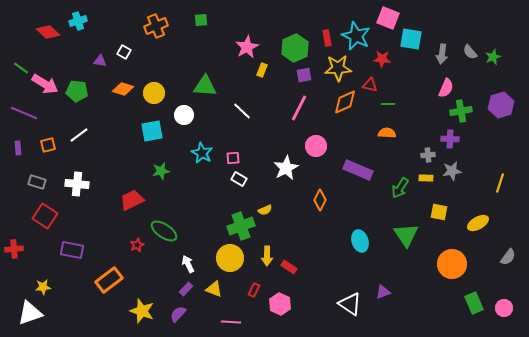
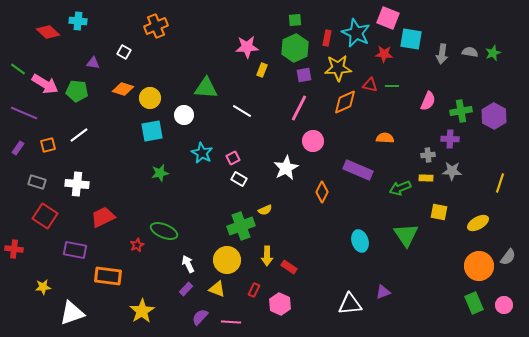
green square at (201, 20): moved 94 px right
cyan cross at (78, 21): rotated 24 degrees clockwise
cyan star at (356, 36): moved 3 px up
red rectangle at (327, 38): rotated 21 degrees clockwise
pink star at (247, 47): rotated 25 degrees clockwise
gray semicircle at (470, 52): rotated 140 degrees clockwise
green star at (493, 57): moved 4 px up
red star at (382, 59): moved 2 px right, 5 px up
purple triangle at (100, 61): moved 7 px left, 2 px down
green line at (21, 68): moved 3 px left, 1 px down
green triangle at (205, 86): moved 1 px right, 2 px down
pink semicircle at (446, 88): moved 18 px left, 13 px down
yellow circle at (154, 93): moved 4 px left, 5 px down
green line at (388, 104): moved 4 px right, 18 px up
purple hexagon at (501, 105): moved 7 px left, 11 px down; rotated 15 degrees counterclockwise
white line at (242, 111): rotated 12 degrees counterclockwise
orange semicircle at (387, 133): moved 2 px left, 5 px down
pink circle at (316, 146): moved 3 px left, 5 px up
purple rectangle at (18, 148): rotated 40 degrees clockwise
pink square at (233, 158): rotated 24 degrees counterclockwise
green star at (161, 171): moved 1 px left, 2 px down
gray star at (452, 171): rotated 12 degrees clockwise
green arrow at (400, 188): rotated 35 degrees clockwise
red trapezoid at (132, 200): moved 29 px left, 17 px down
orange diamond at (320, 200): moved 2 px right, 8 px up
green ellipse at (164, 231): rotated 12 degrees counterclockwise
red cross at (14, 249): rotated 12 degrees clockwise
purple rectangle at (72, 250): moved 3 px right
yellow circle at (230, 258): moved 3 px left, 2 px down
orange circle at (452, 264): moved 27 px right, 2 px down
orange rectangle at (109, 280): moved 1 px left, 4 px up; rotated 44 degrees clockwise
yellow triangle at (214, 289): moved 3 px right
white triangle at (350, 304): rotated 40 degrees counterclockwise
pink circle at (504, 308): moved 3 px up
yellow star at (142, 311): rotated 20 degrees clockwise
white triangle at (30, 313): moved 42 px right
purple semicircle at (178, 314): moved 22 px right, 3 px down
